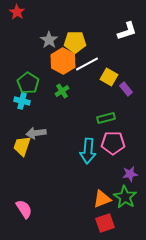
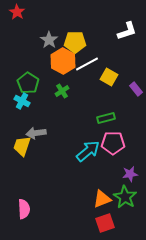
purple rectangle: moved 10 px right
cyan cross: rotated 14 degrees clockwise
cyan arrow: rotated 135 degrees counterclockwise
pink semicircle: rotated 30 degrees clockwise
